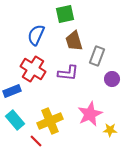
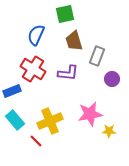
pink star: rotated 15 degrees clockwise
yellow star: moved 1 px left, 1 px down
